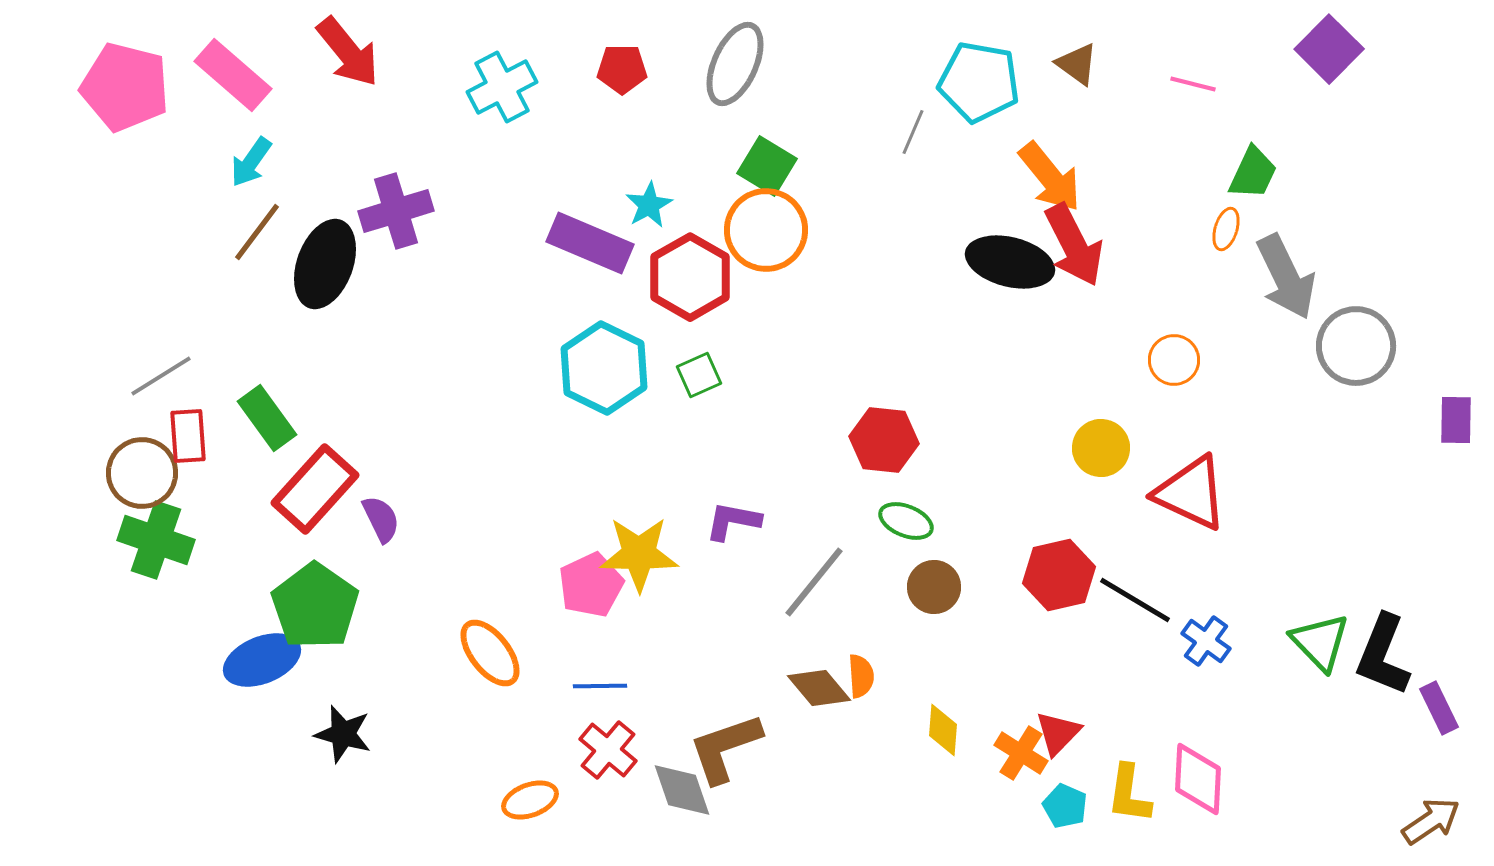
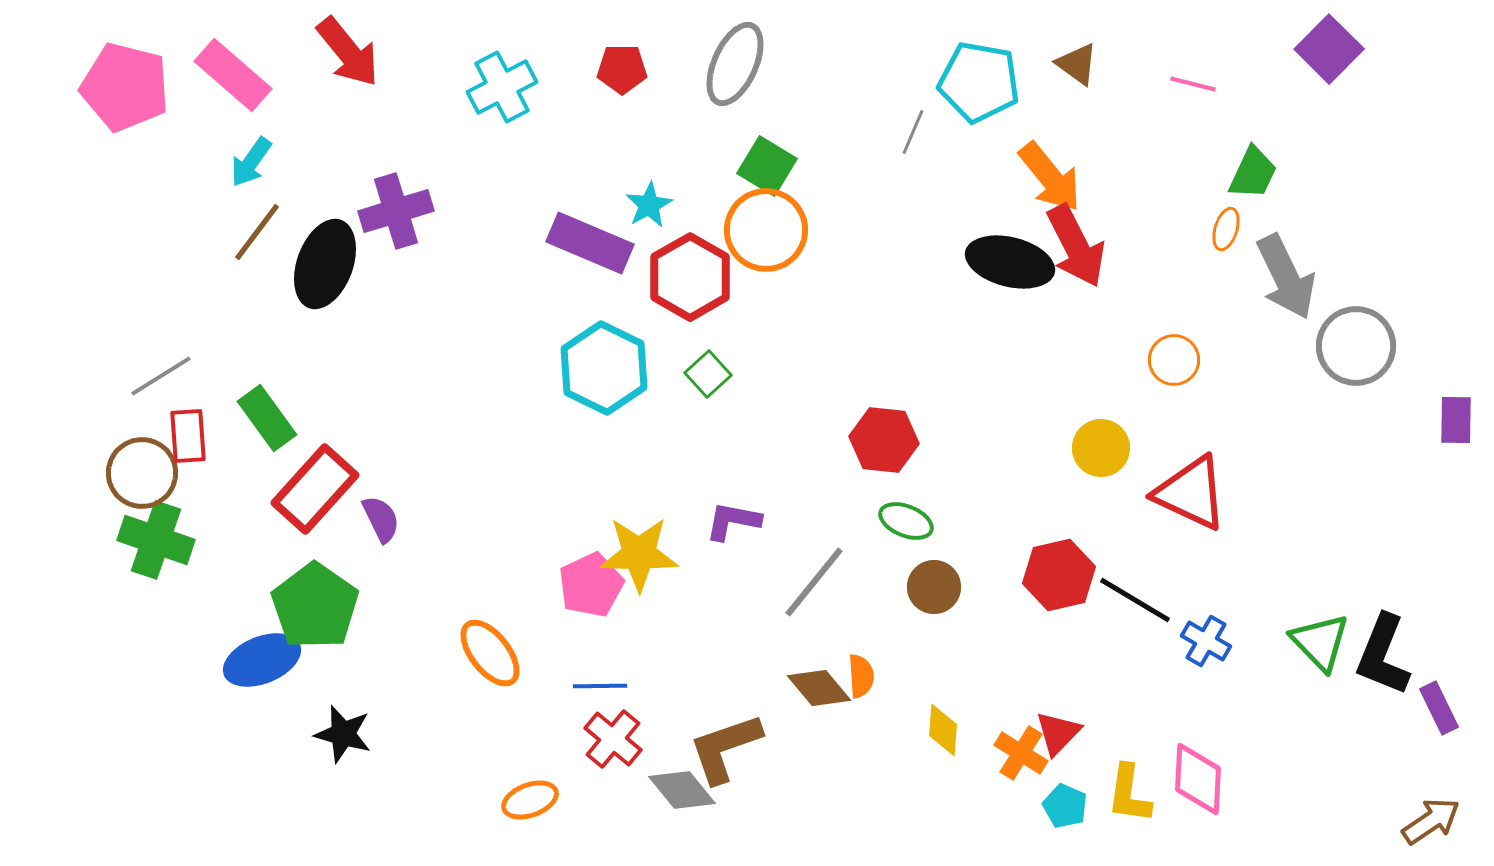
red arrow at (1074, 245): moved 2 px right, 1 px down
green square at (699, 375): moved 9 px right, 1 px up; rotated 18 degrees counterclockwise
blue cross at (1206, 641): rotated 6 degrees counterclockwise
red cross at (608, 750): moved 5 px right, 11 px up
gray diamond at (682, 790): rotated 20 degrees counterclockwise
